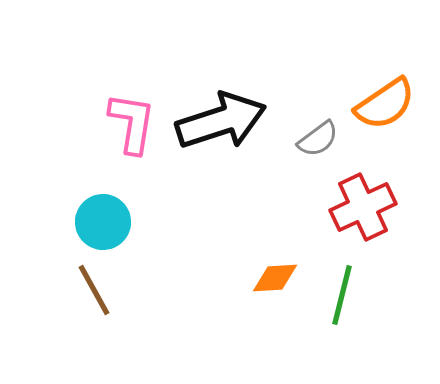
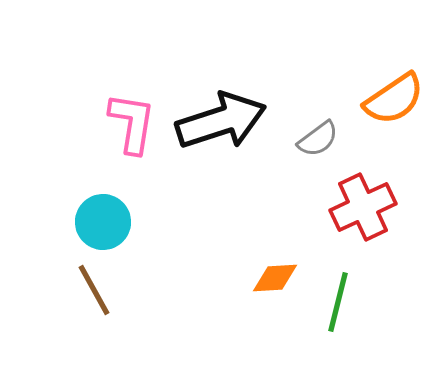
orange semicircle: moved 9 px right, 5 px up
green line: moved 4 px left, 7 px down
